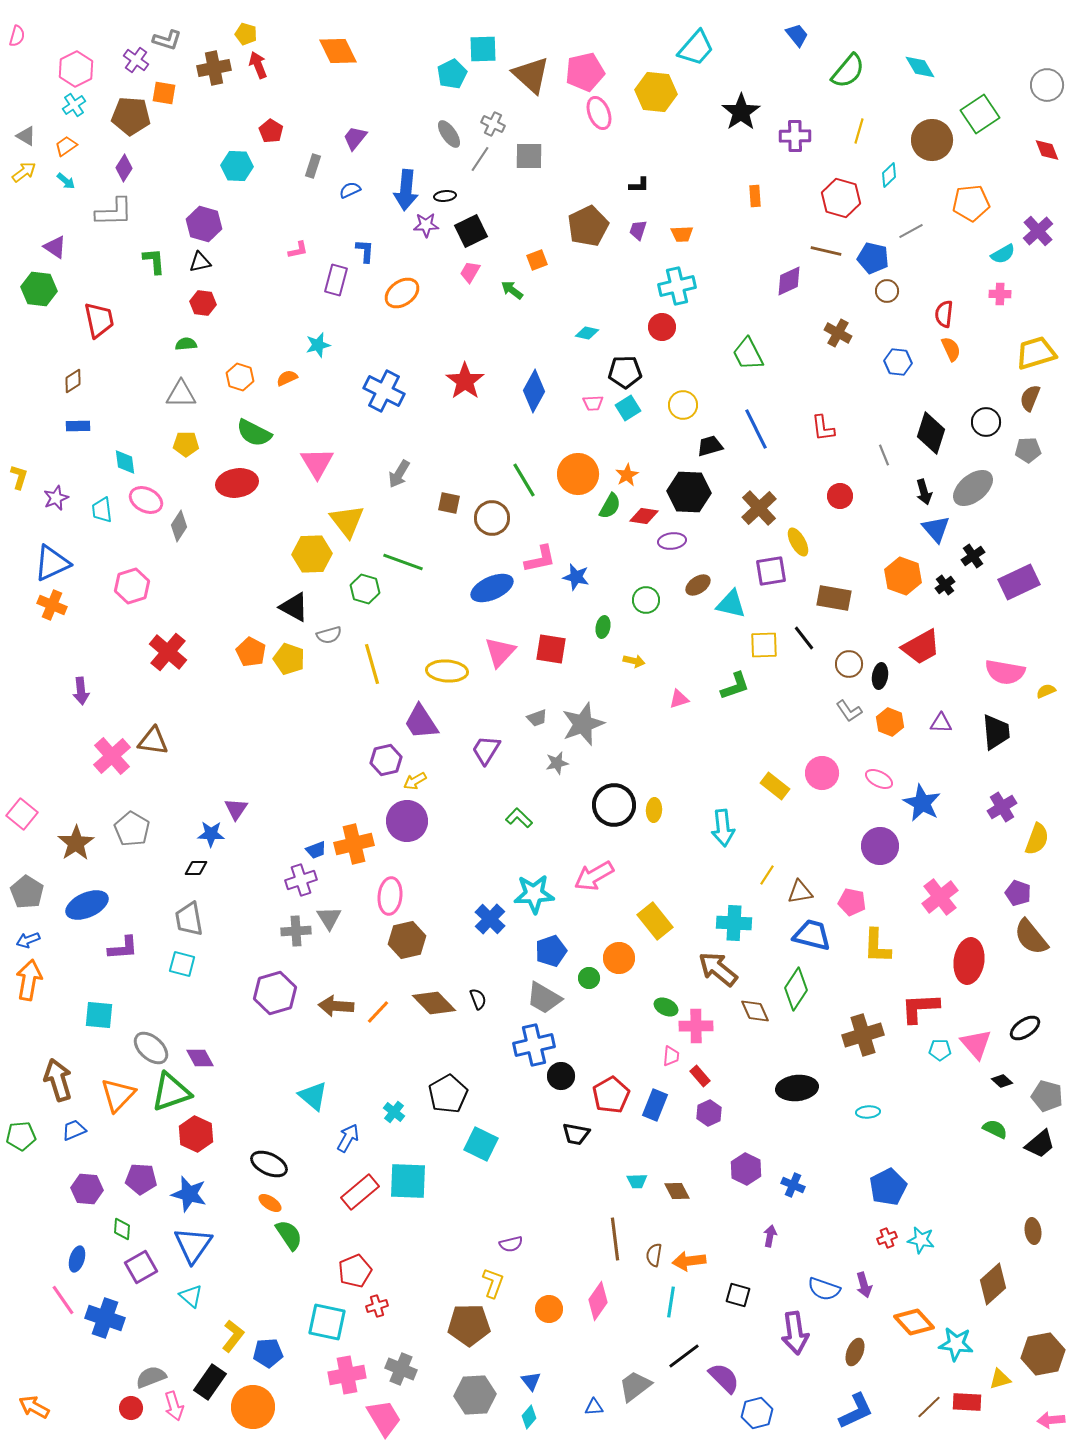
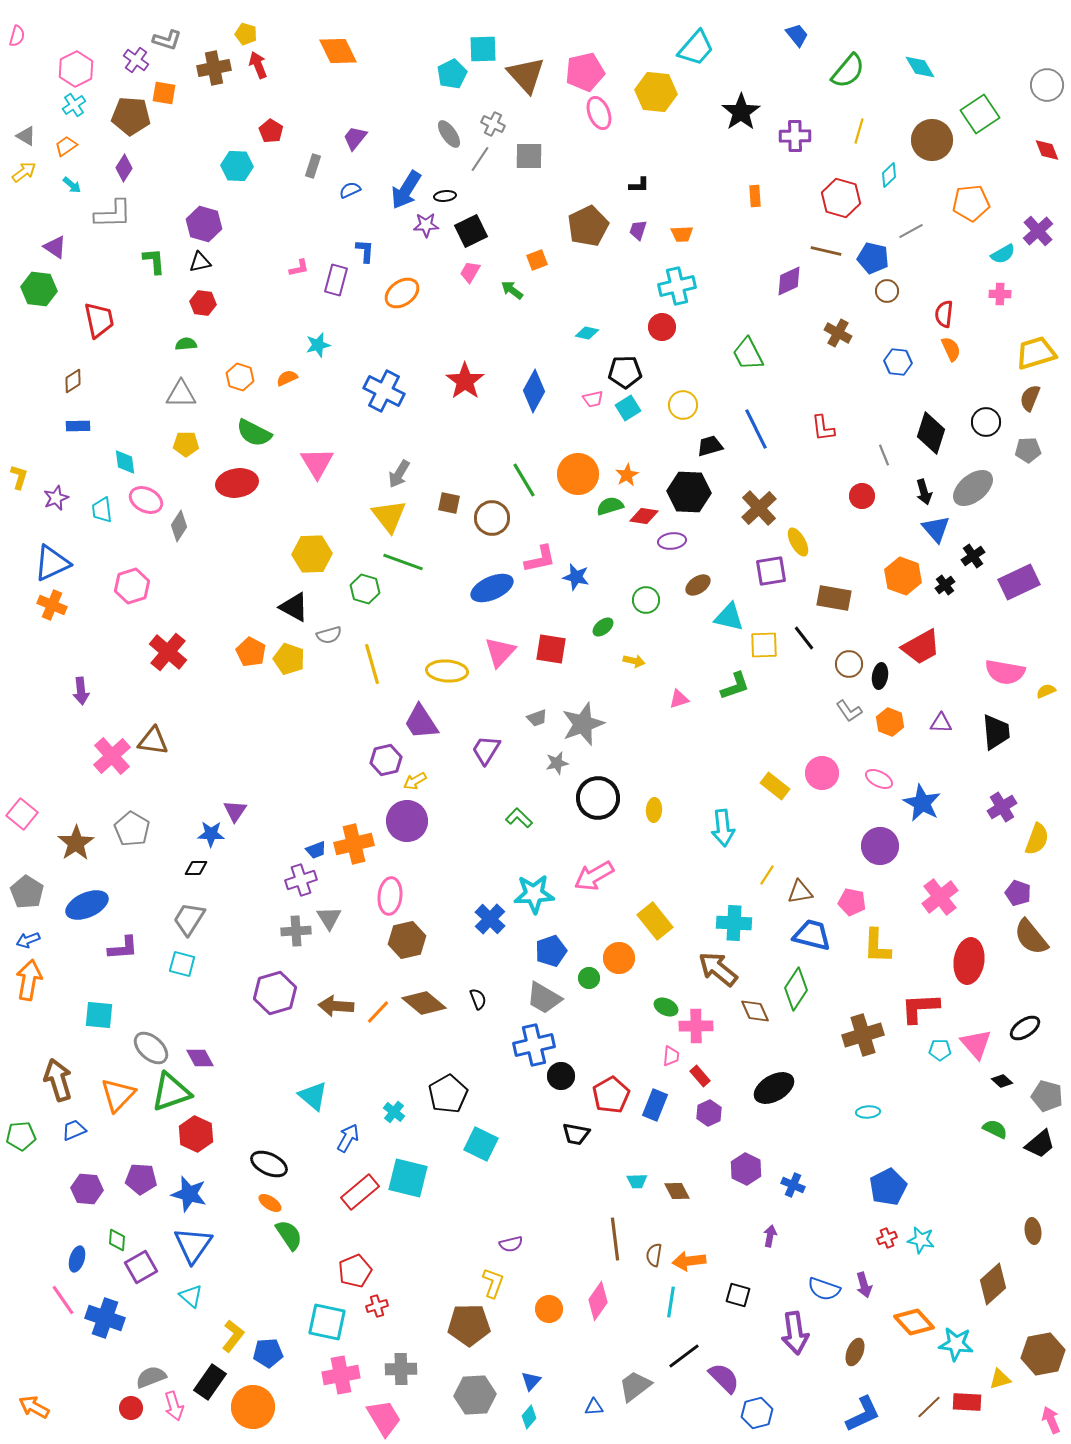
brown triangle at (531, 75): moved 5 px left; rotated 6 degrees clockwise
cyan arrow at (66, 181): moved 6 px right, 4 px down
blue arrow at (406, 190): rotated 27 degrees clockwise
gray L-shape at (114, 212): moved 1 px left, 2 px down
pink L-shape at (298, 250): moved 1 px right, 18 px down
pink trapezoid at (593, 403): moved 4 px up; rotated 10 degrees counterclockwise
red circle at (840, 496): moved 22 px right
green semicircle at (610, 506): rotated 136 degrees counterclockwise
yellow triangle at (347, 521): moved 42 px right, 5 px up
cyan triangle at (731, 604): moved 2 px left, 13 px down
green ellipse at (603, 627): rotated 40 degrees clockwise
black circle at (614, 805): moved 16 px left, 7 px up
purple triangle at (236, 809): moved 1 px left, 2 px down
gray trapezoid at (189, 919): rotated 42 degrees clockwise
brown diamond at (434, 1003): moved 10 px left; rotated 6 degrees counterclockwise
black ellipse at (797, 1088): moved 23 px left; rotated 24 degrees counterclockwise
cyan square at (408, 1181): moved 3 px up; rotated 12 degrees clockwise
green diamond at (122, 1229): moved 5 px left, 11 px down
gray cross at (401, 1369): rotated 24 degrees counterclockwise
pink cross at (347, 1375): moved 6 px left
blue triangle at (531, 1381): rotated 20 degrees clockwise
blue L-shape at (856, 1411): moved 7 px right, 3 px down
pink arrow at (1051, 1420): rotated 72 degrees clockwise
